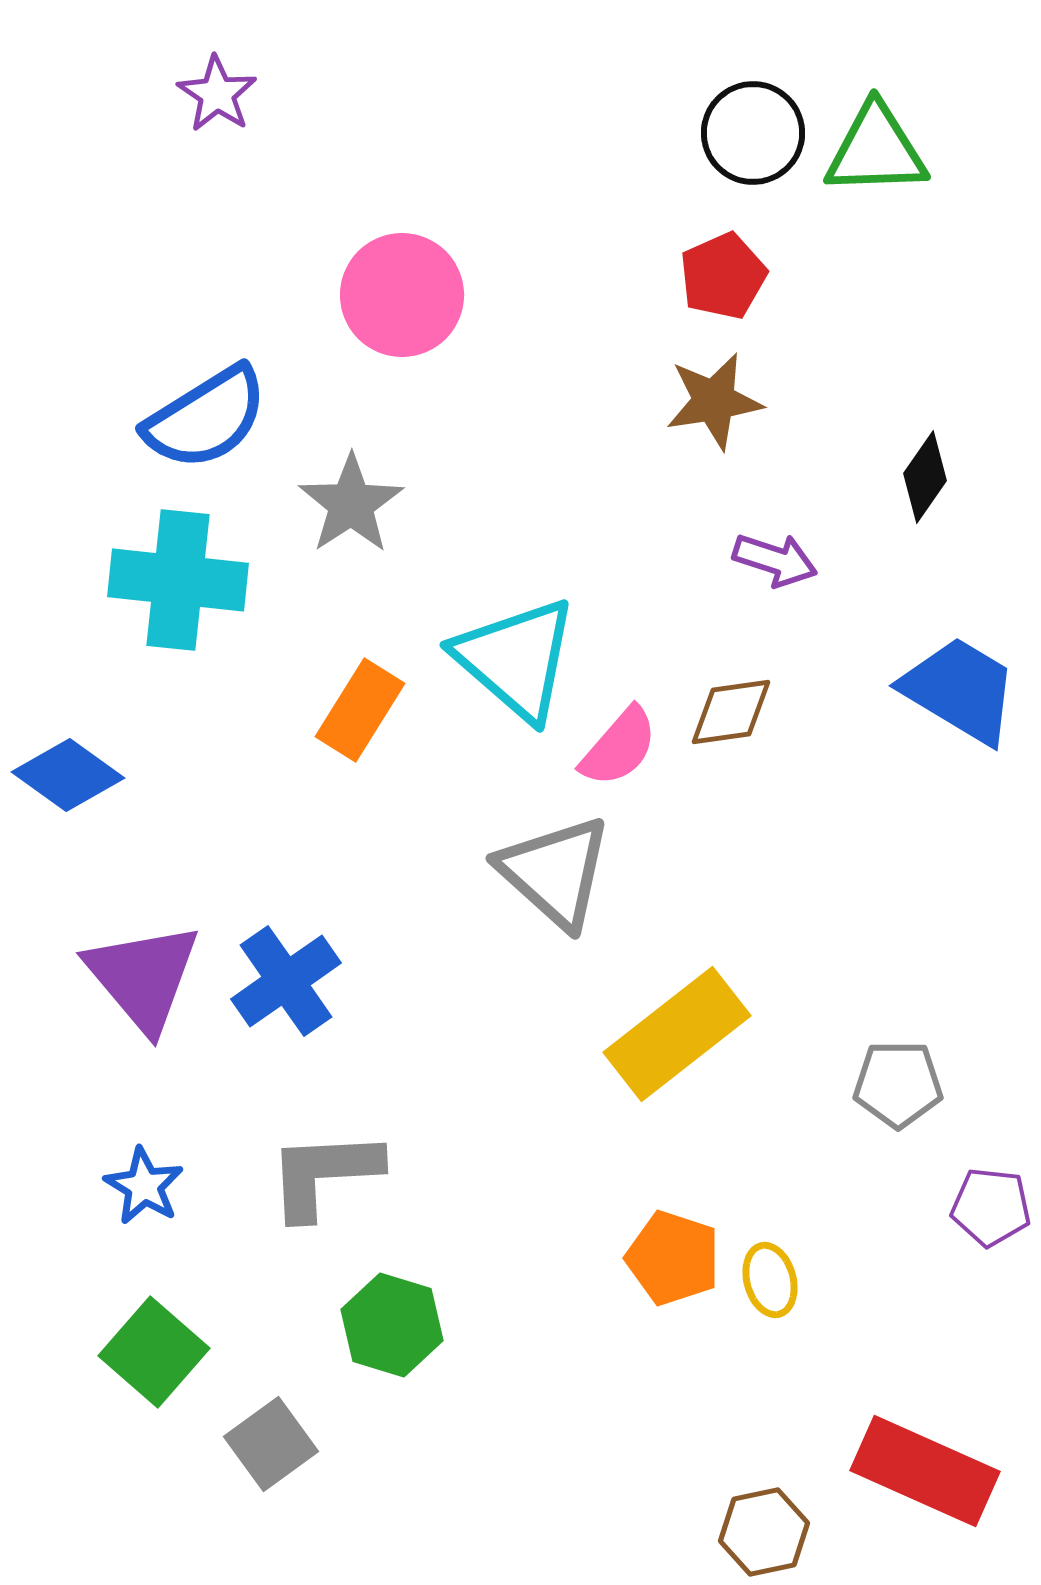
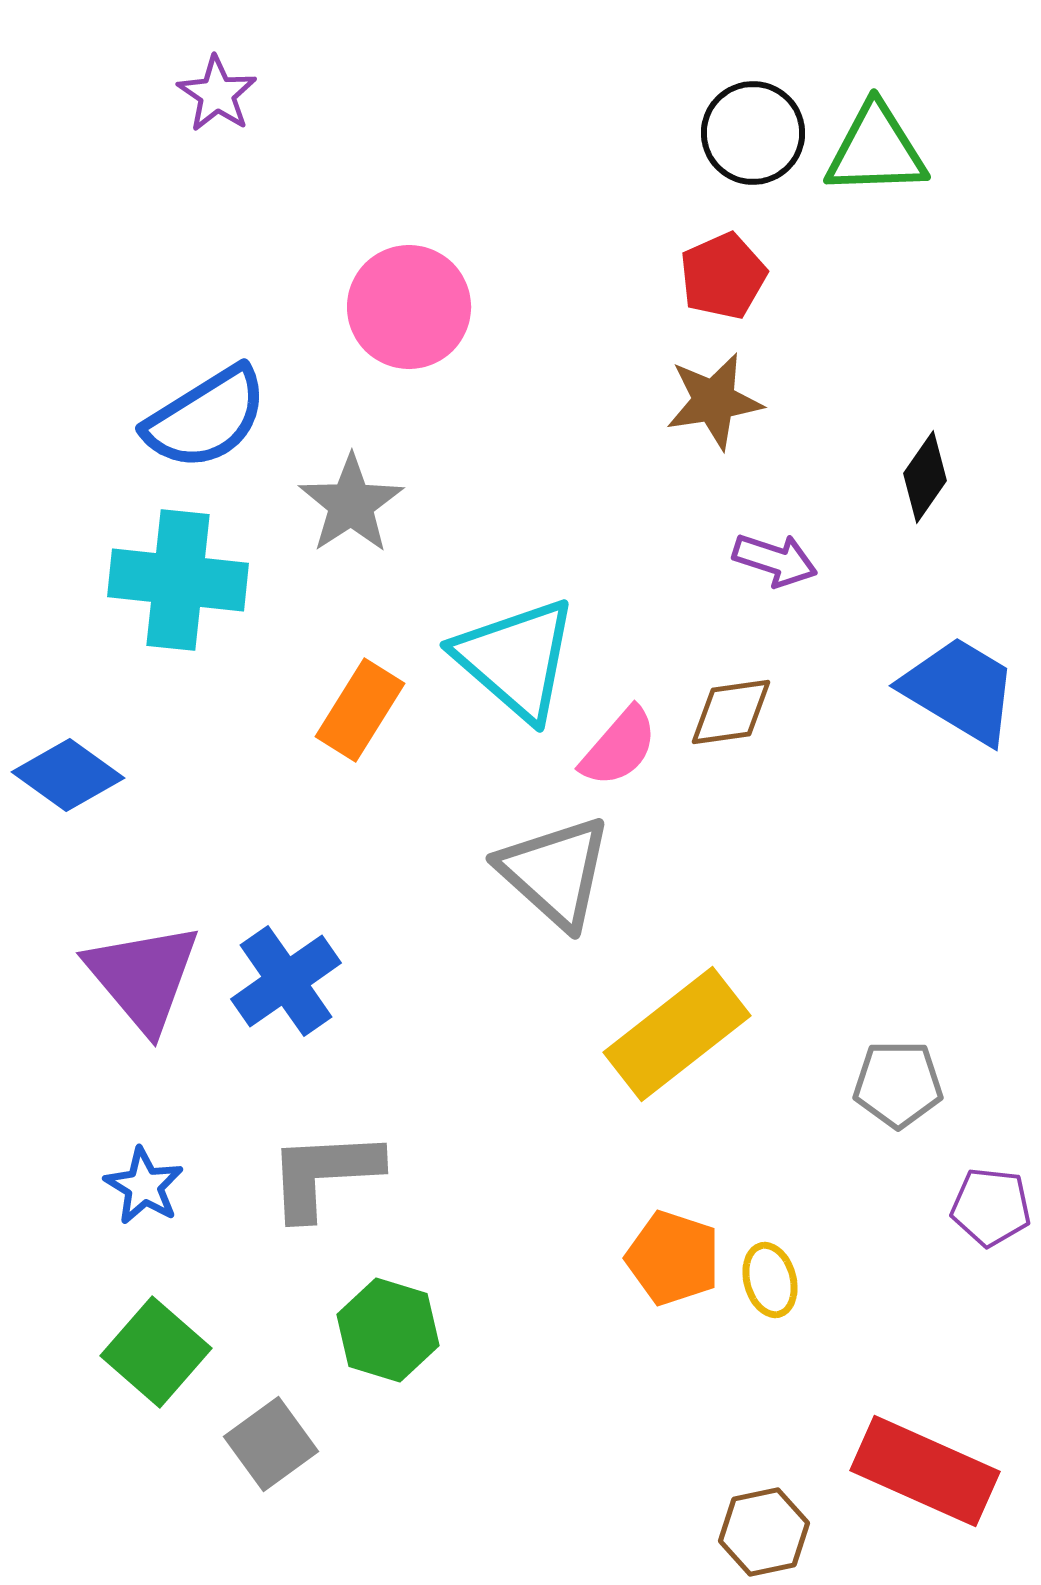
pink circle: moved 7 px right, 12 px down
green hexagon: moved 4 px left, 5 px down
green square: moved 2 px right
